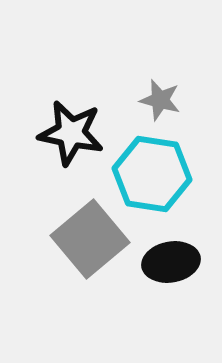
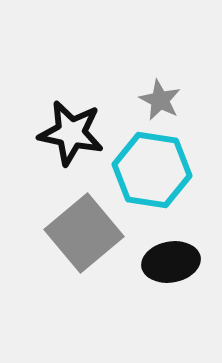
gray star: rotated 12 degrees clockwise
cyan hexagon: moved 4 px up
gray square: moved 6 px left, 6 px up
